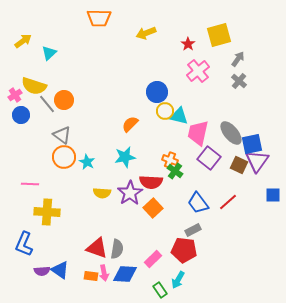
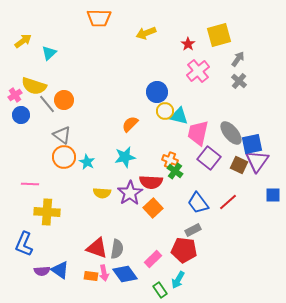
blue diamond at (125, 274): rotated 50 degrees clockwise
